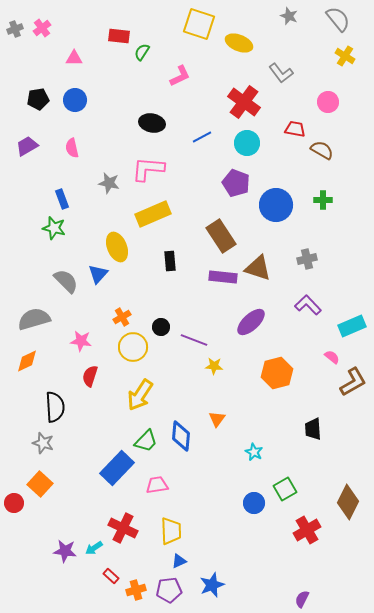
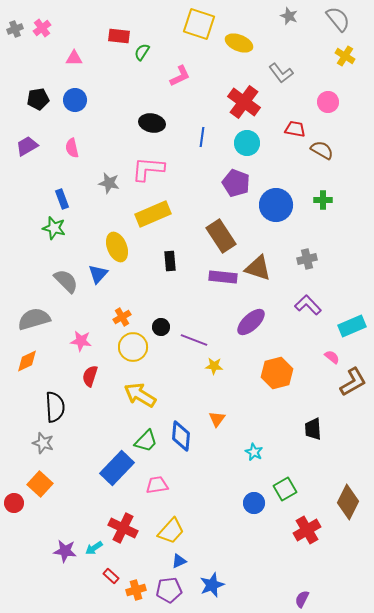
blue line at (202, 137): rotated 54 degrees counterclockwise
yellow arrow at (140, 395): rotated 88 degrees clockwise
yellow trapezoid at (171, 531): rotated 44 degrees clockwise
